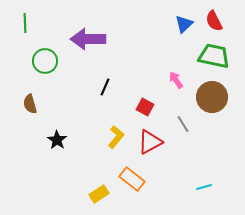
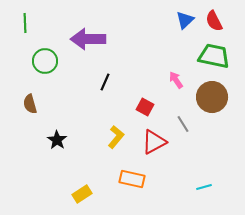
blue triangle: moved 1 px right, 4 px up
black line: moved 5 px up
red triangle: moved 4 px right
orange rectangle: rotated 25 degrees counterclockwise
yellow rectangle: moved 17 px left
